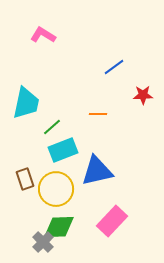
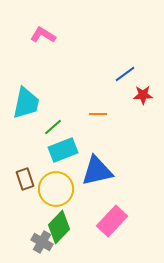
blue line: moved 11 px right, 7 px down
green line: moved 1 px right
green diamond: rotated 44 degrees counterclockwise
gray cross: moved 1 px left; rotated 15 degrees counterclockwise
